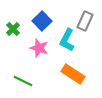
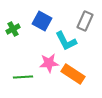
blue square: rotated 18 degrees counterclockwise
green cross: rotated 16 degrees clockwise
cyan L-shape: moved 1 px left, 1 px down; rotated 55 degrees counterclockwise
pink star: moved 10 px right, 15 px down; rotated 24 degrees counterclockwise
green line: moved 4 px up; rotated 30 degrees counterclockwise
